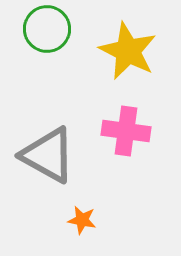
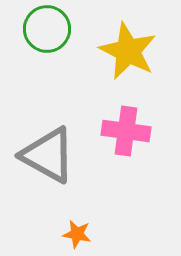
orange star: moved 5 px left, 14 px down
